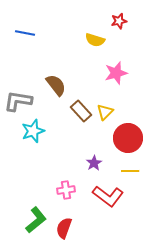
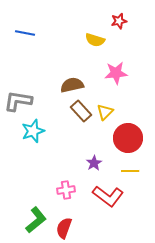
pink star: rotated 10 degrees clockwise
brown semicircle: moved 16 px right; rotated 65 degrees counterclockwise
